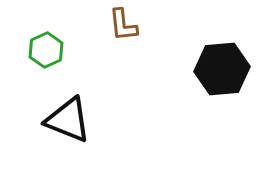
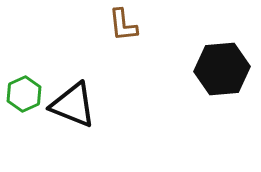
green hexagon: moved 22 px left, 44 px down
black triangle: moved 5 px right, 15 px up
